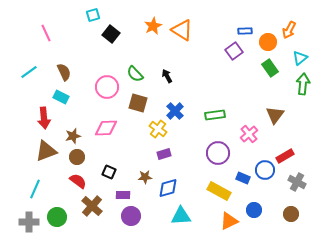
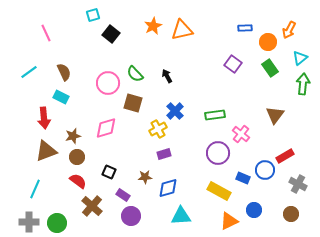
orange triangle at (182, 30): rotated 45 degrees counterclockwise
blue rectangle at (245, 31): moved 3 px up
purple square at (234, 51): moved 1 px left, 13 px down; rotated 18 degrees counterclockwise
pink circle at (107, 87): moved 1 px right, 4 px up
brown square at (138, 103): moved 5 px left
pink diamond at (106, 128): rotated 15 degrees counterclockwise
yellow cross at (158, 129): rotated 24 degrees clockwise
pink cross at (249, 134): moved 8 px left; rotated 12 degrees counterclockwise
gray cross at (297, 182): moved 1 px right, 2 px down
purple rectangle at (123, 195): rotated 32 degrees clockwise
green circle at (57, 217): moved 6 px down
